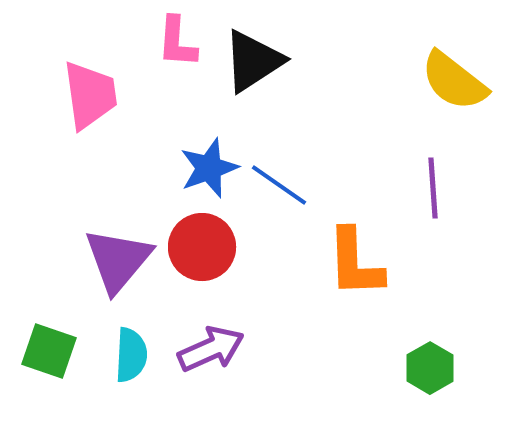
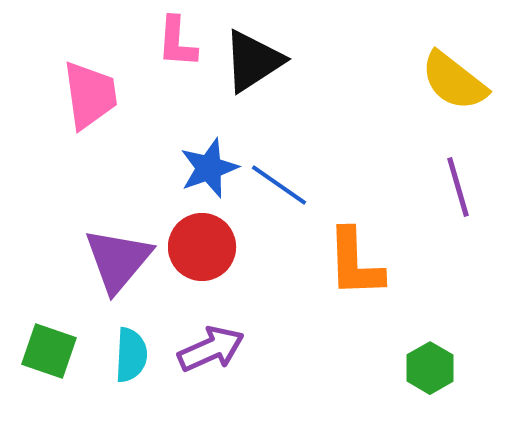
purple line: moved 25 px right, 1 px up; rotated 12 degrees counterclockwise
